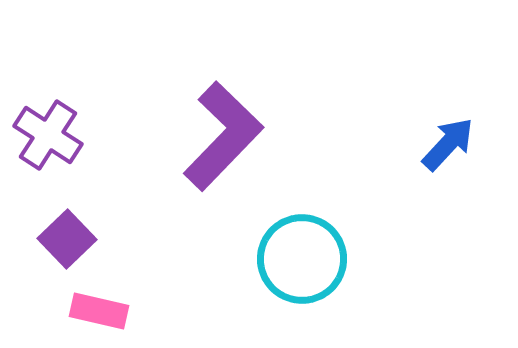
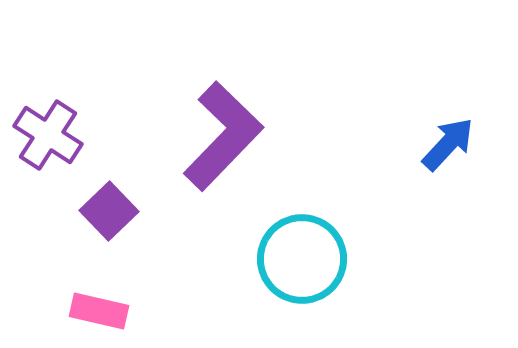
purple square: moved 42 px right, 28 px up
